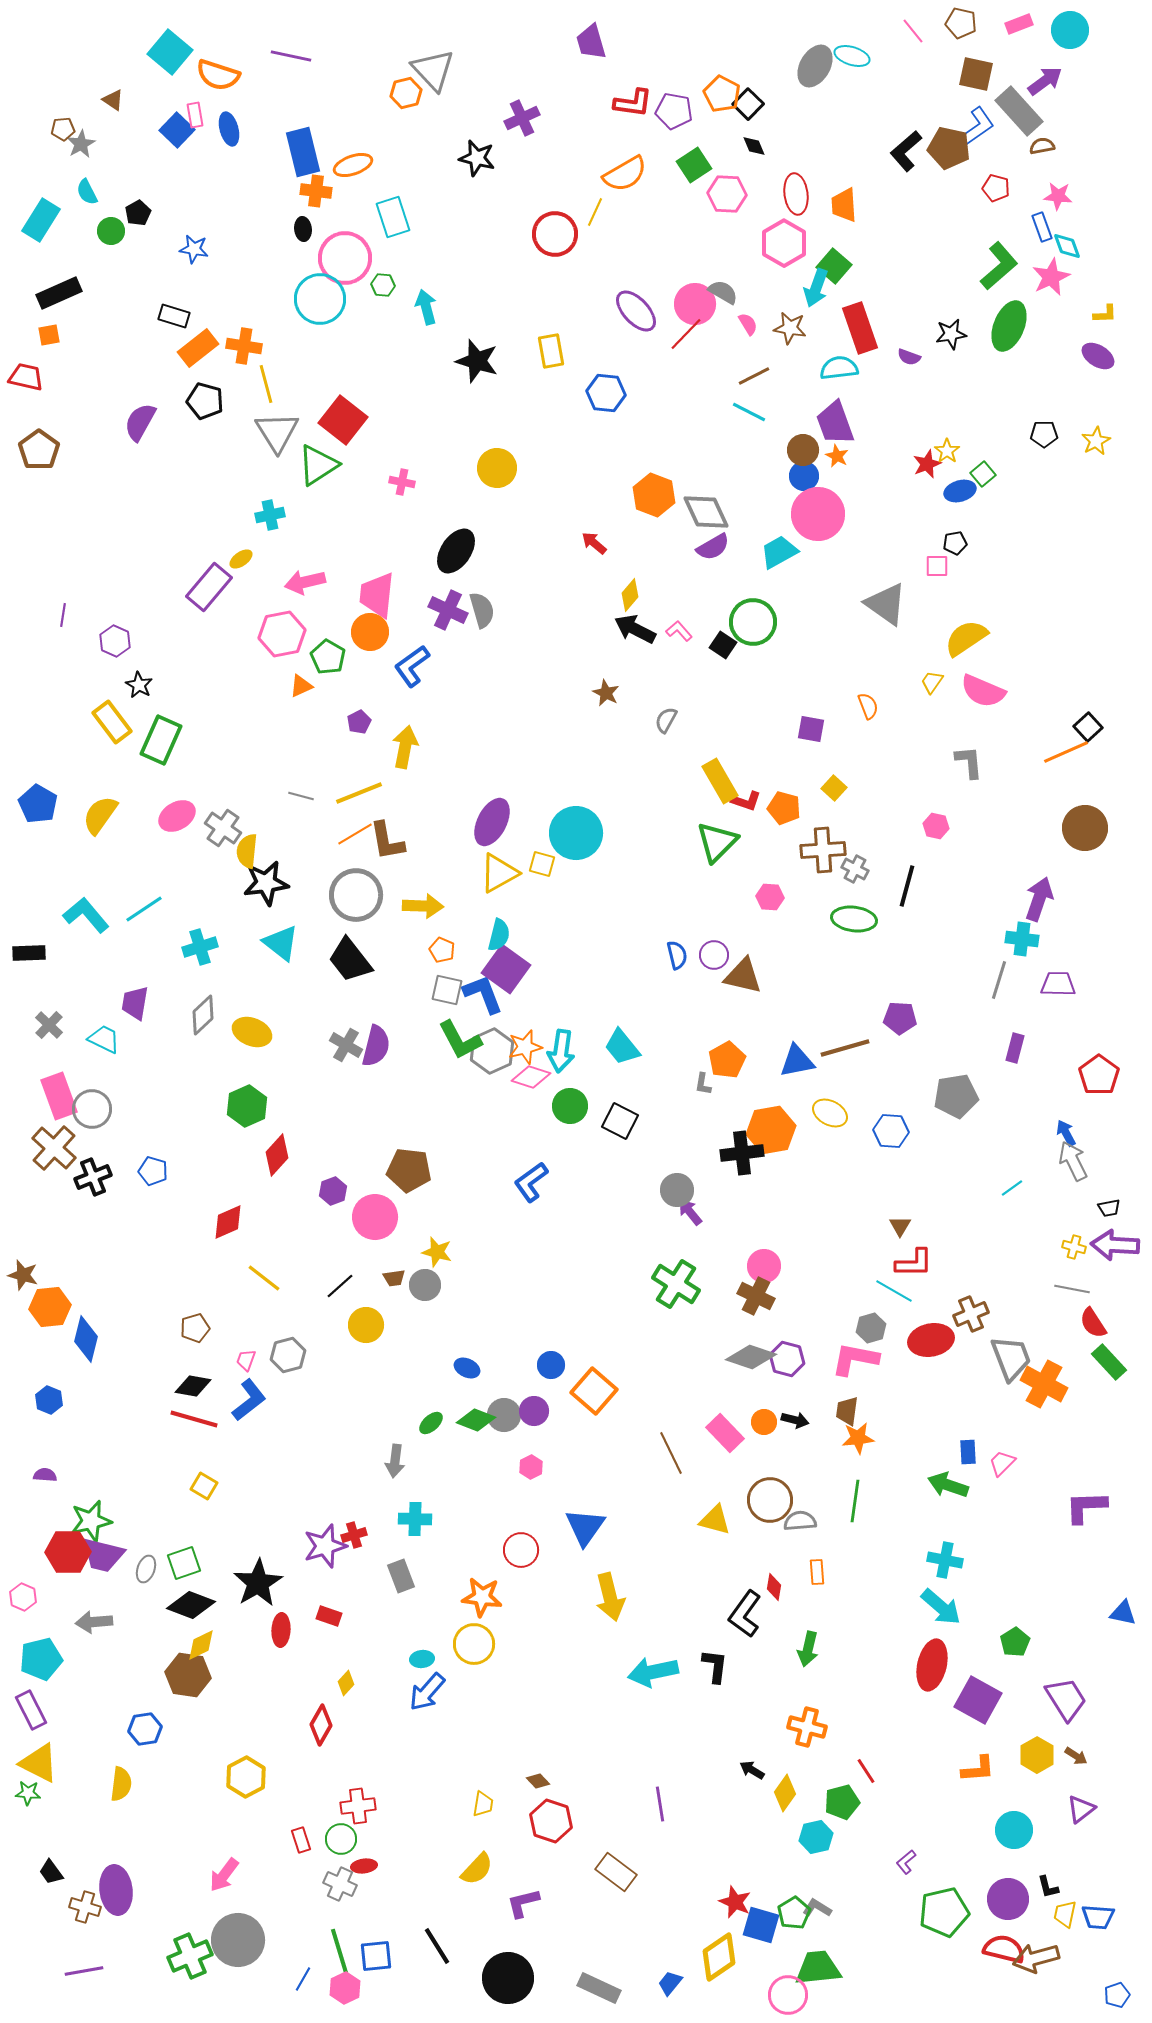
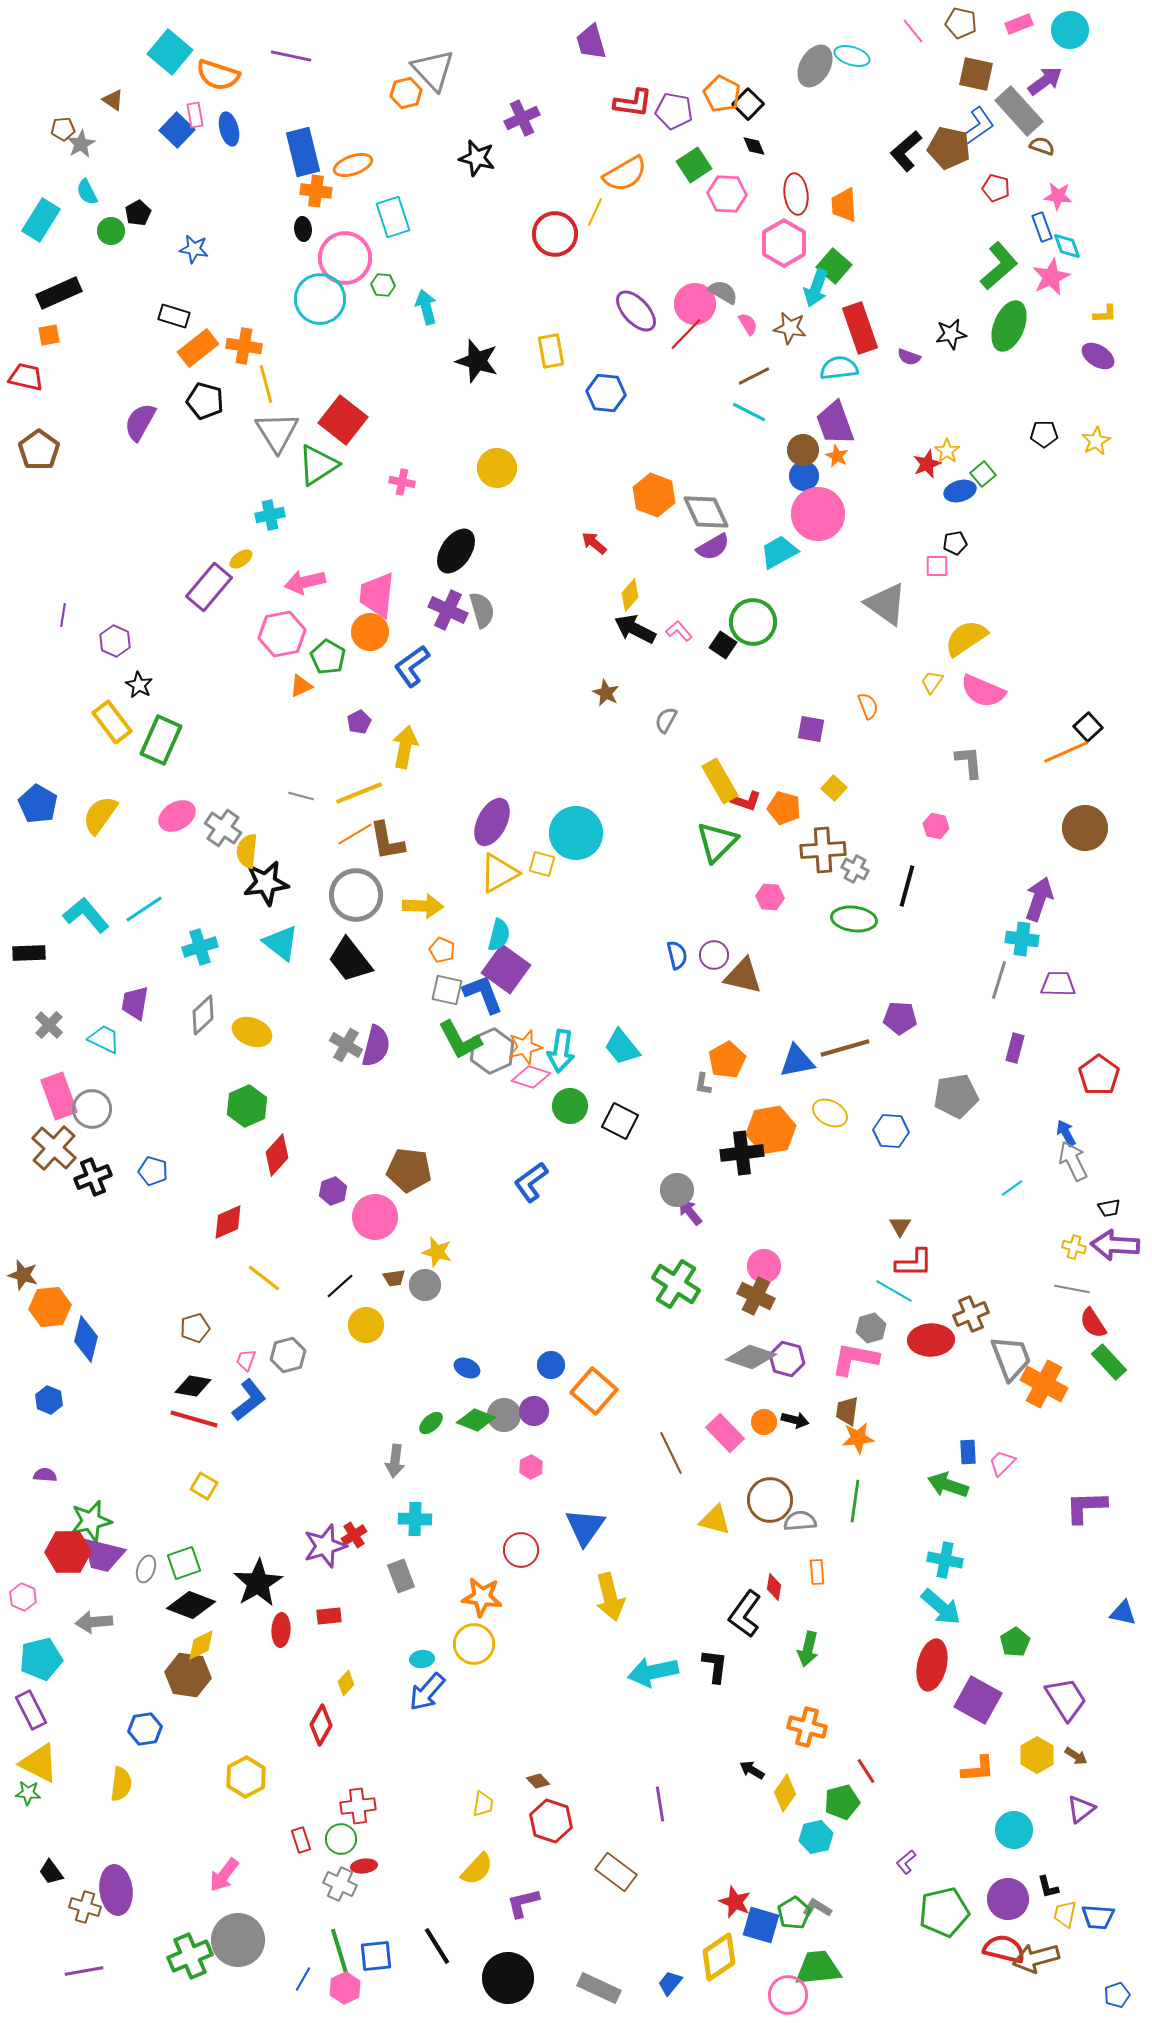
brown semicircle at (1042, 146): rotated 30 degrees clockwise
red ellipse at (931, 1340): rotated 9 degrees clockwise
red cross at (354, 1535): rotated 15 degrees counterclockwise
red rectangle at (329, 1616): rotated 25 degrees counterclockwise
